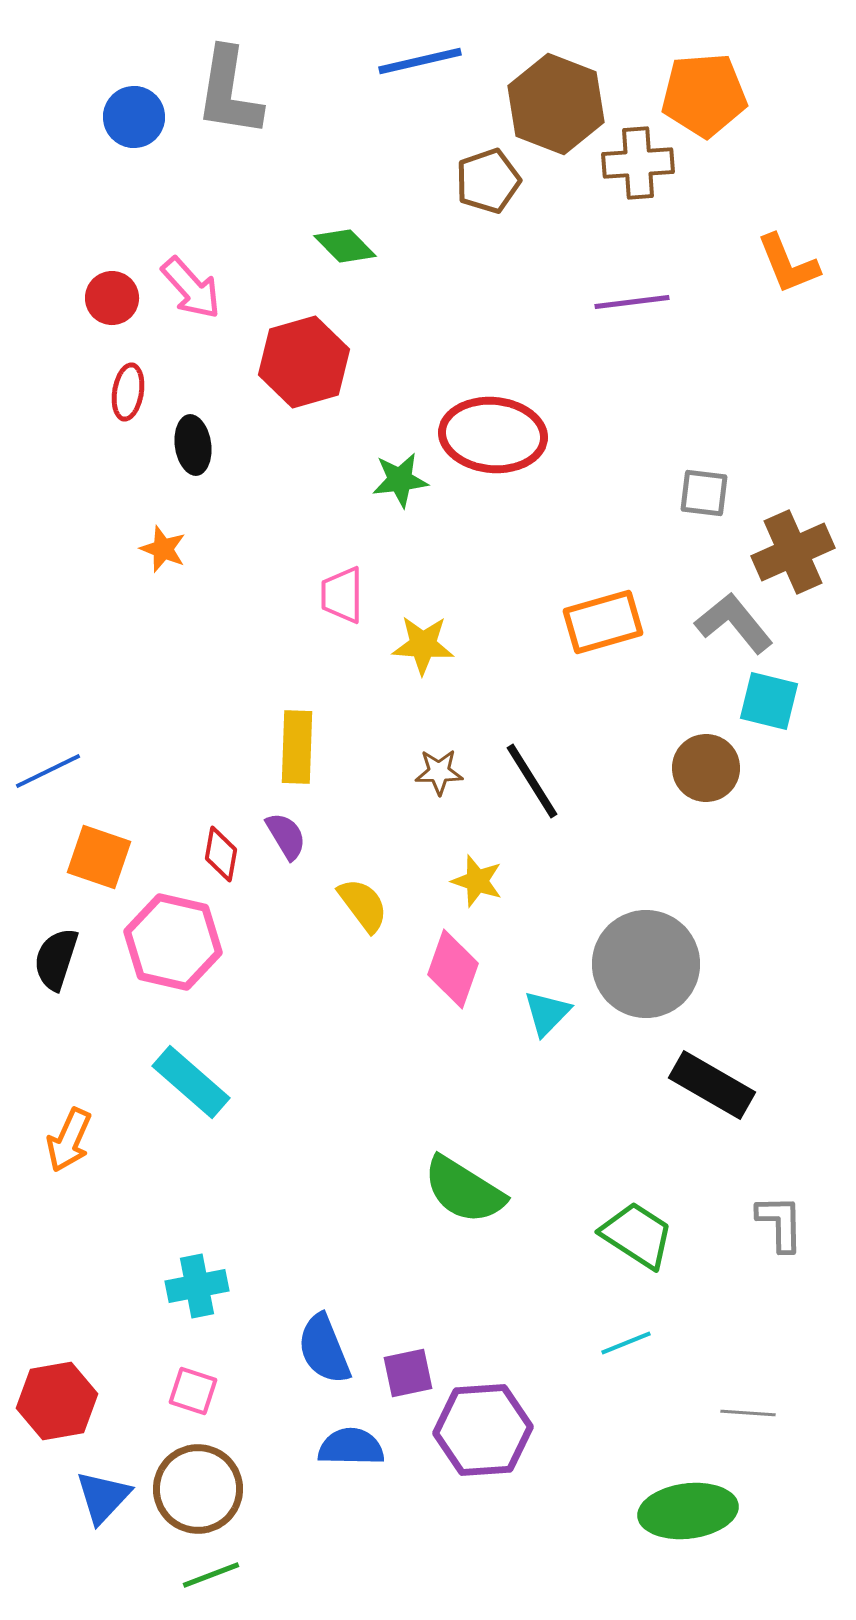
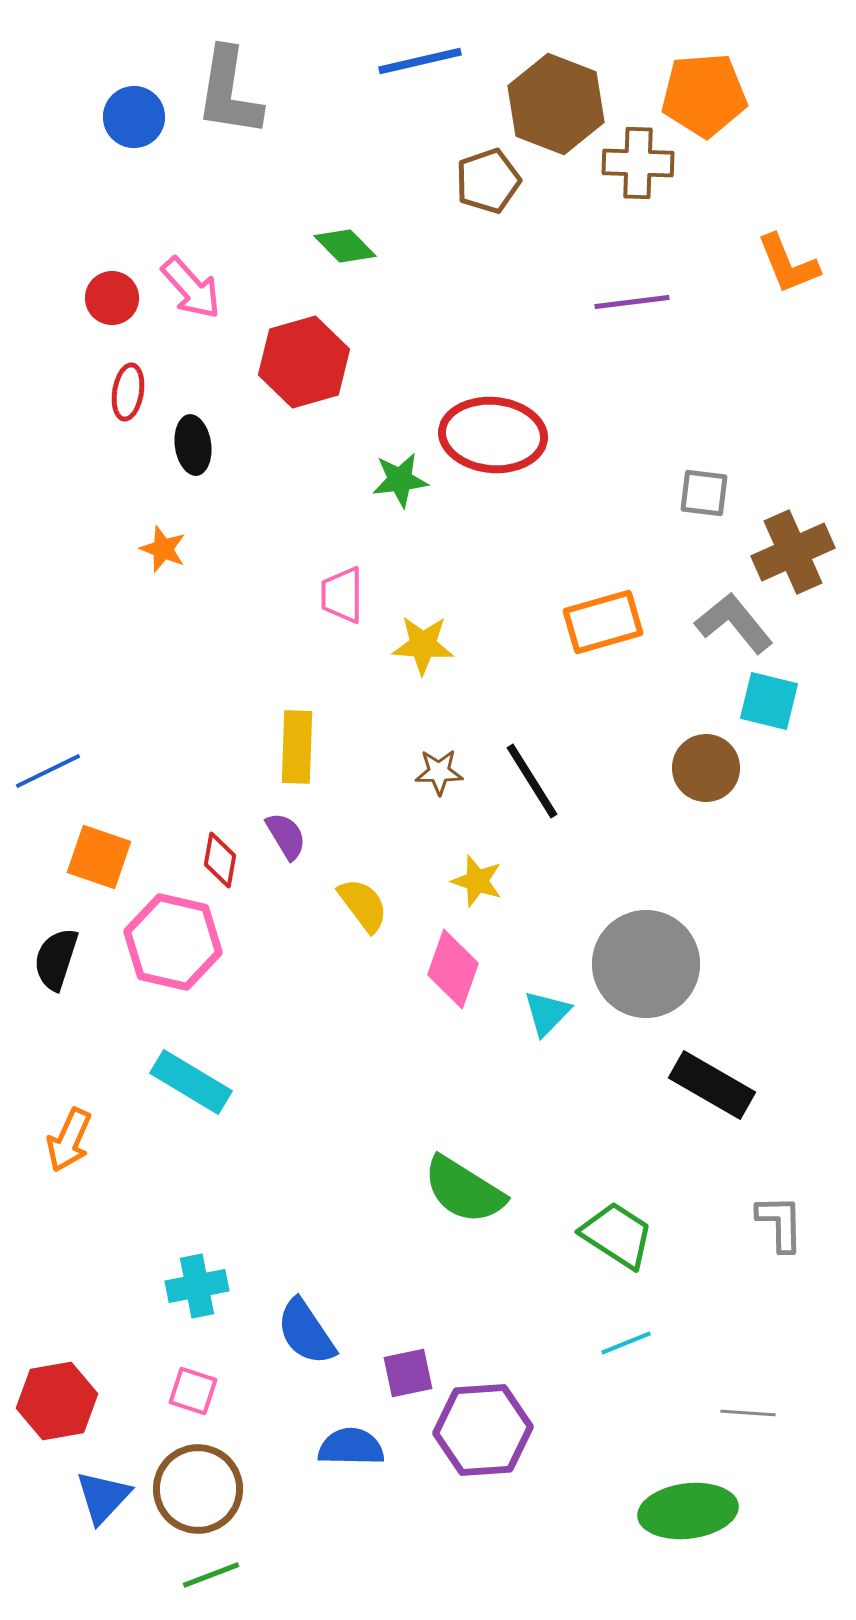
brown cross at (638, 163): rotated 6 degrees clockwise
red diamond at (221, 854): moved 1 px left, 6 px down
cyan rectangle at (191, 1082): rotated 10 degrees counterclockwise
green trapezoid at (637, 1235): moved 20 px left
blue semicircle at (324, 1349): moved 18 px left, 17 px up; rotated 12 degrees counterclockwise
